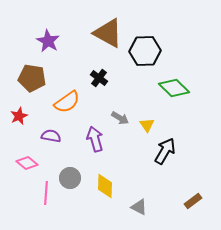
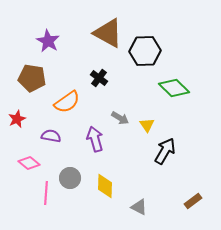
red star: moved 2 px left, 3 px down
pink diamond: moved 2 px right
